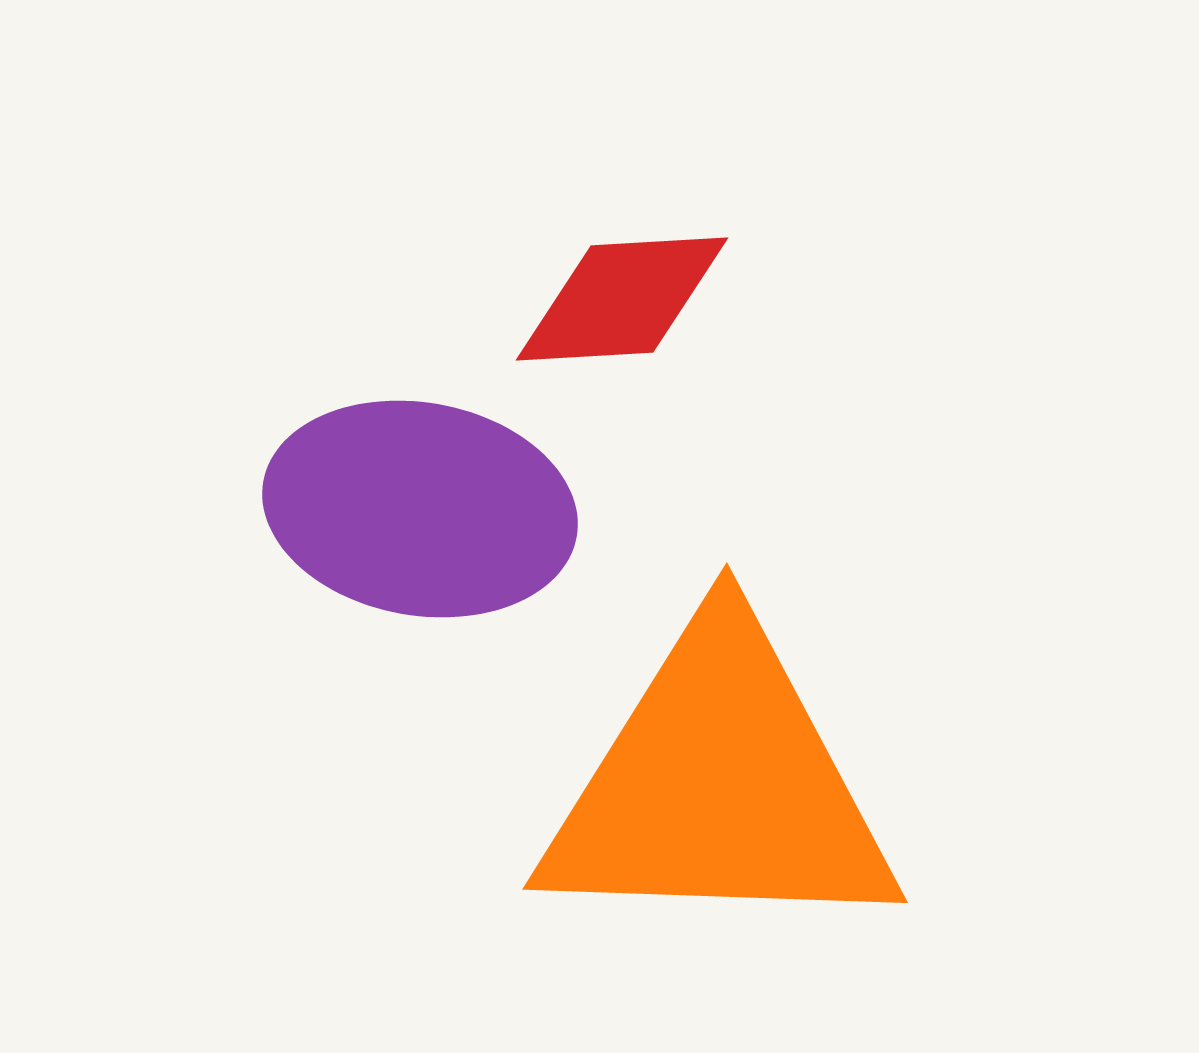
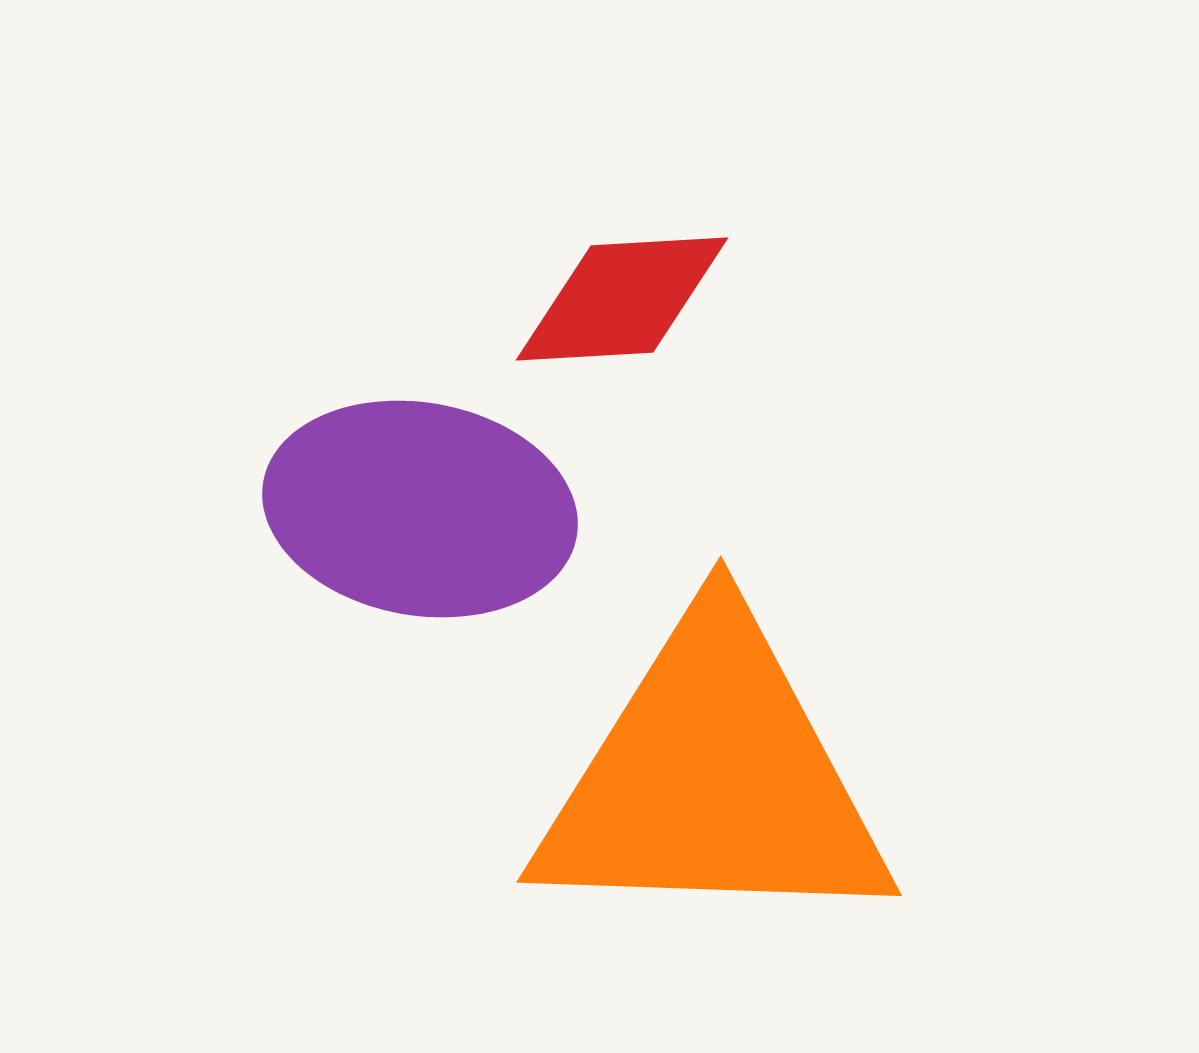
orange triangle: moved 6 px left, 7 px up
